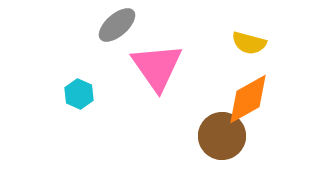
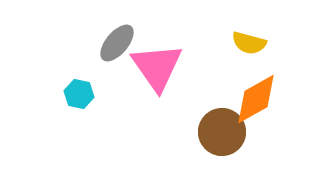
gray ellipse: moved 18 px down; rotated 9 degrees counterclockwise
cyan hexagon: rotated 12 degrees counterclockwise
orange diamond: moved 8 px right
brown circle: moved 4 px up
